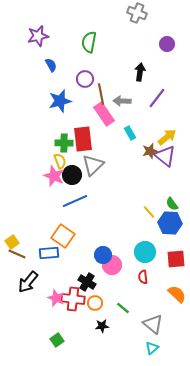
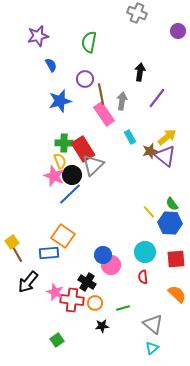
purple circle at (167, 44): moved 11 px right, 13 px up
gray arrow at (122, 101): rotated 96 degrees clockwise
cyan rectangle at (130, 133): moved 4 px down
red rectangle at (83, 139): moved 10 px down; rotated 25 degrees counterclockwise
blue line at (75, 201): moved 5 px left, 7 px up; rotated 20 degrees counterclockwise
brown line at (17, 254): rotated 36 degrees clockwise
pink circle at (112, 265): moved 1 px left
pink star at (56, 298): moved 1 px left, 6 px up
red cross at (73, 299): moved 1 px left, 1 px down
green line at (123, 308): rotated 56 degrees counterclockwise
